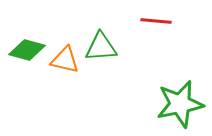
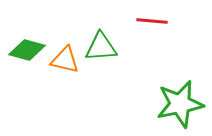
red line: moved 4 px left
